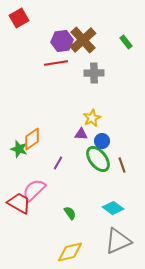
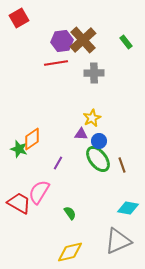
blue circle: moved 3 px left
pink semicircle: moved 5 px right, 2 px down; rotated 15 degrees counterclockwise
cyan diamond: moved 15 px right; rotated 25 degrees counterclockwise
